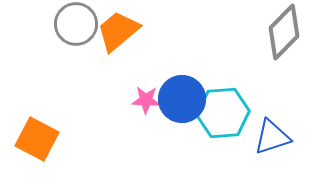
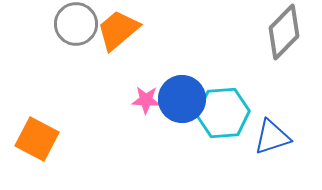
orange trapezoid: moved 1 px up
